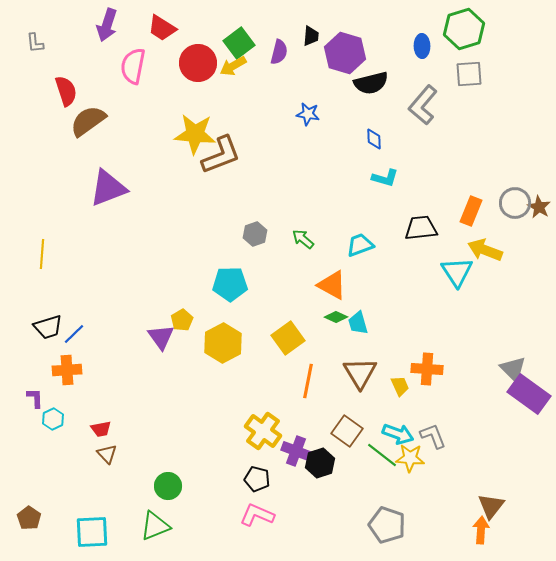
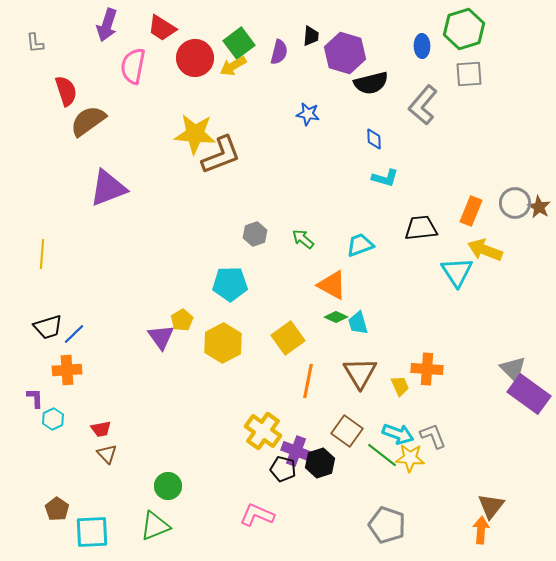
red circle at (198, 63): moved 3 px left, 5 px up
black pentagon at (257, 479): moved 26 px right, 10 px up
brown pentagon at (29, 518): moved 28 px right, 9 px up
